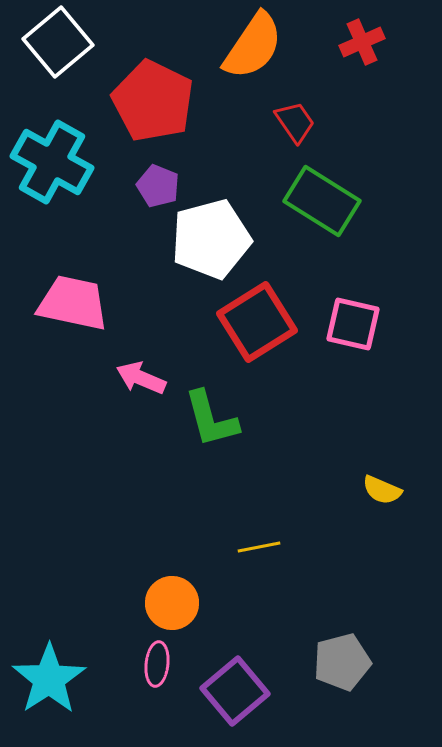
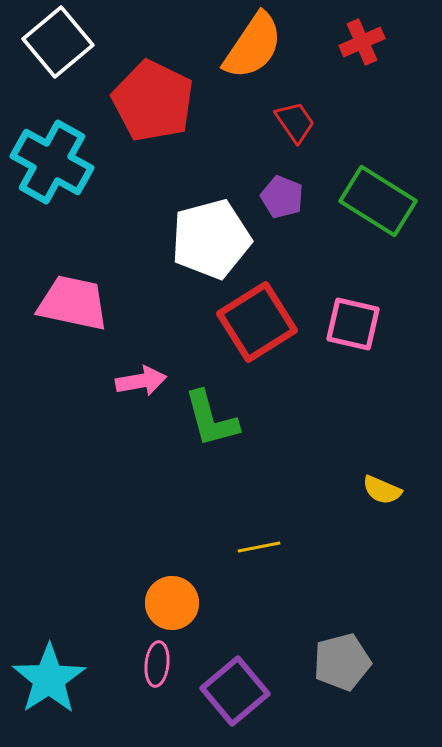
purple pentagon: moved 124 px right, 11 px down
green rectangle: moved 56 px right
pink arrow: moved 3 px down; rotated 147 degrees clockwise
